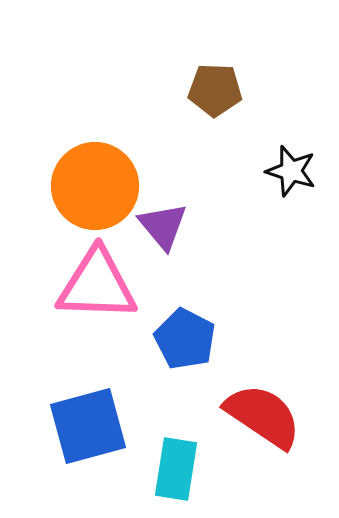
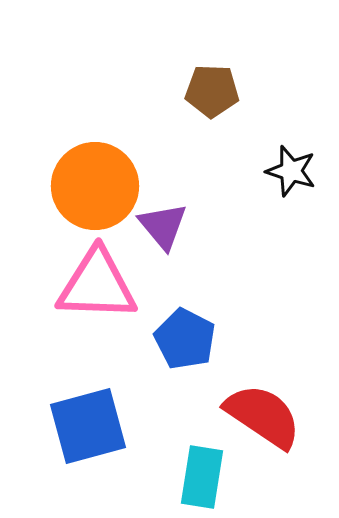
brown pentagon: moved 3 px left, 1 px down
cyan rectangle: moved 26 px right, 8 px down
